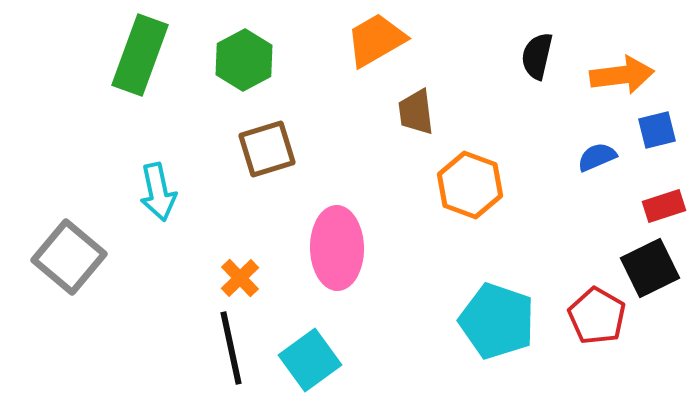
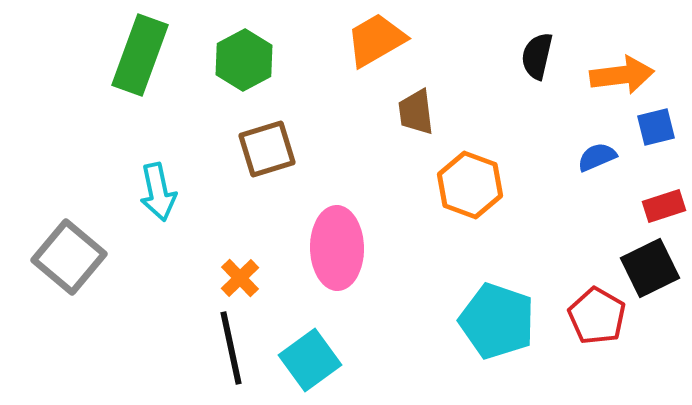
blue square: moved 1 px left, 3 px up
